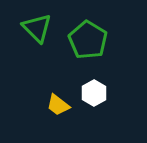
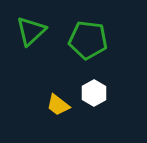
green triangle: moved 6 px left, 3 px down; rotated 32 degrees clockwise
green pentagon: rotated 24 degrees counterclockwise
